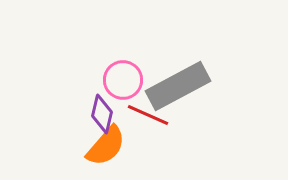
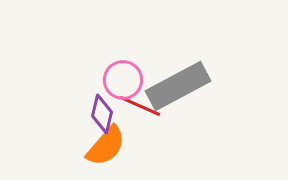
red line: moved 8 px left, 9 px up
